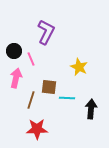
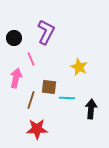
black circle: moved 13 px up
